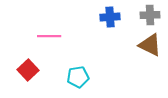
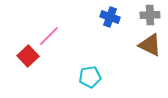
blue cross: rotated 24 degrees clockwise
pink line: rotated 45 degrees counterclockwise
red square: moved 14 px up
cyan pentagon: moved 12 px right
